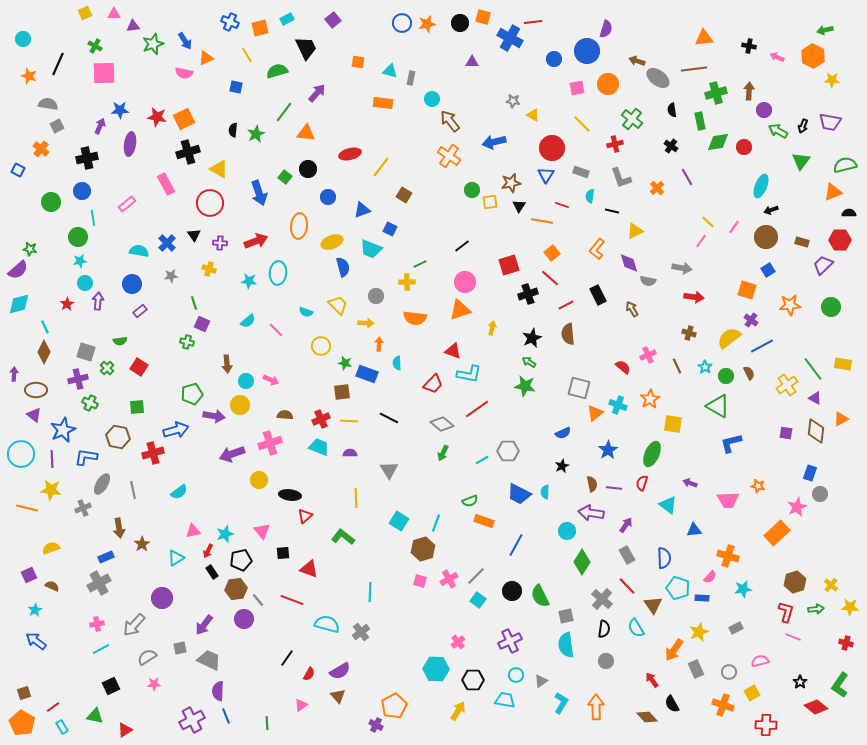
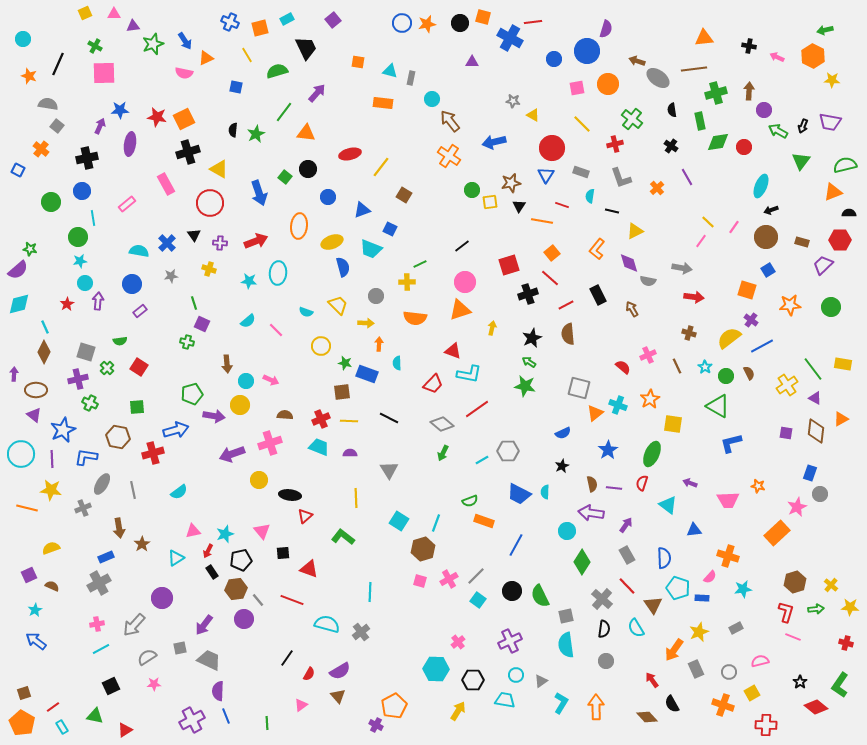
gray square at (57, 126): rotated 24 degrees counterclockwise
